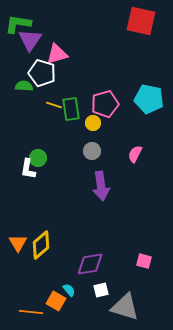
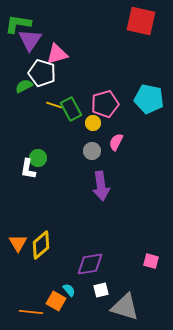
green semicircle: rotated 30 degrees counterclockwise
green rectangle: rotated 20 degrees counterclockwise
pink semicircle: moved 19 px left, 12 px up
pink square: moved 7 px right
